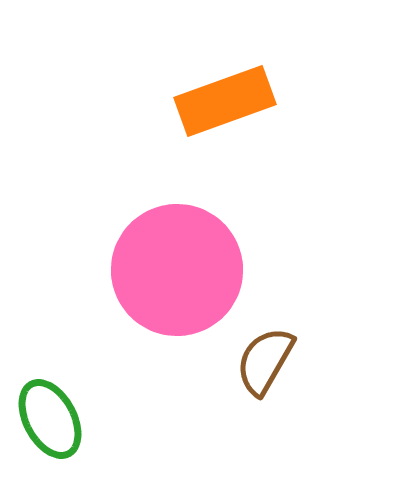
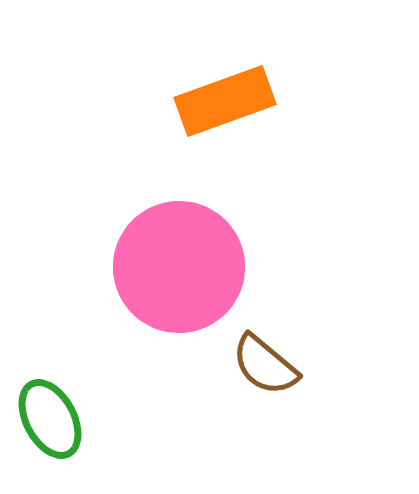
pink circle: moved 2 px right, 3 px up
brown semicircle: moved 4 px down; rotated 80 degrees counterclockwise
